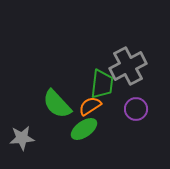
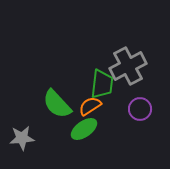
purple circle: moved 4 px right
